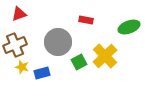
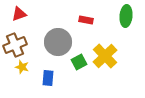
green ellipse: moved 3 px left, 11 px up; rotated 65 degrees counterclockwise
blue rectangle: moved 6 px right, 5 px down; rotated 70 degrees counterclockwise
